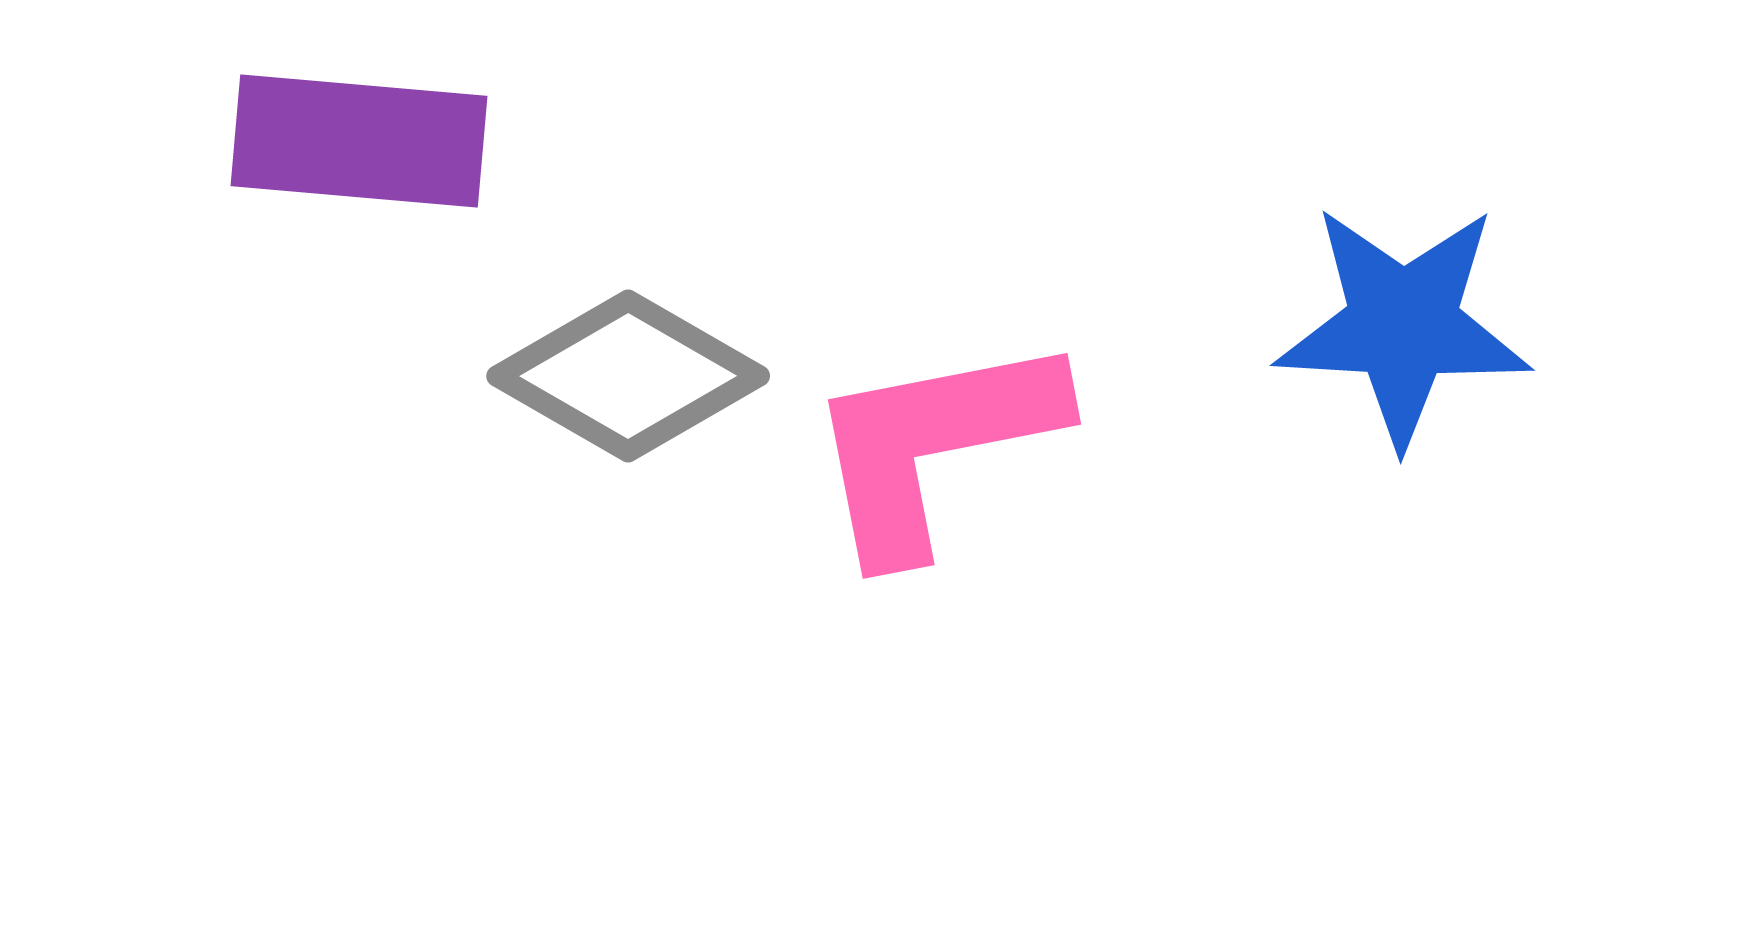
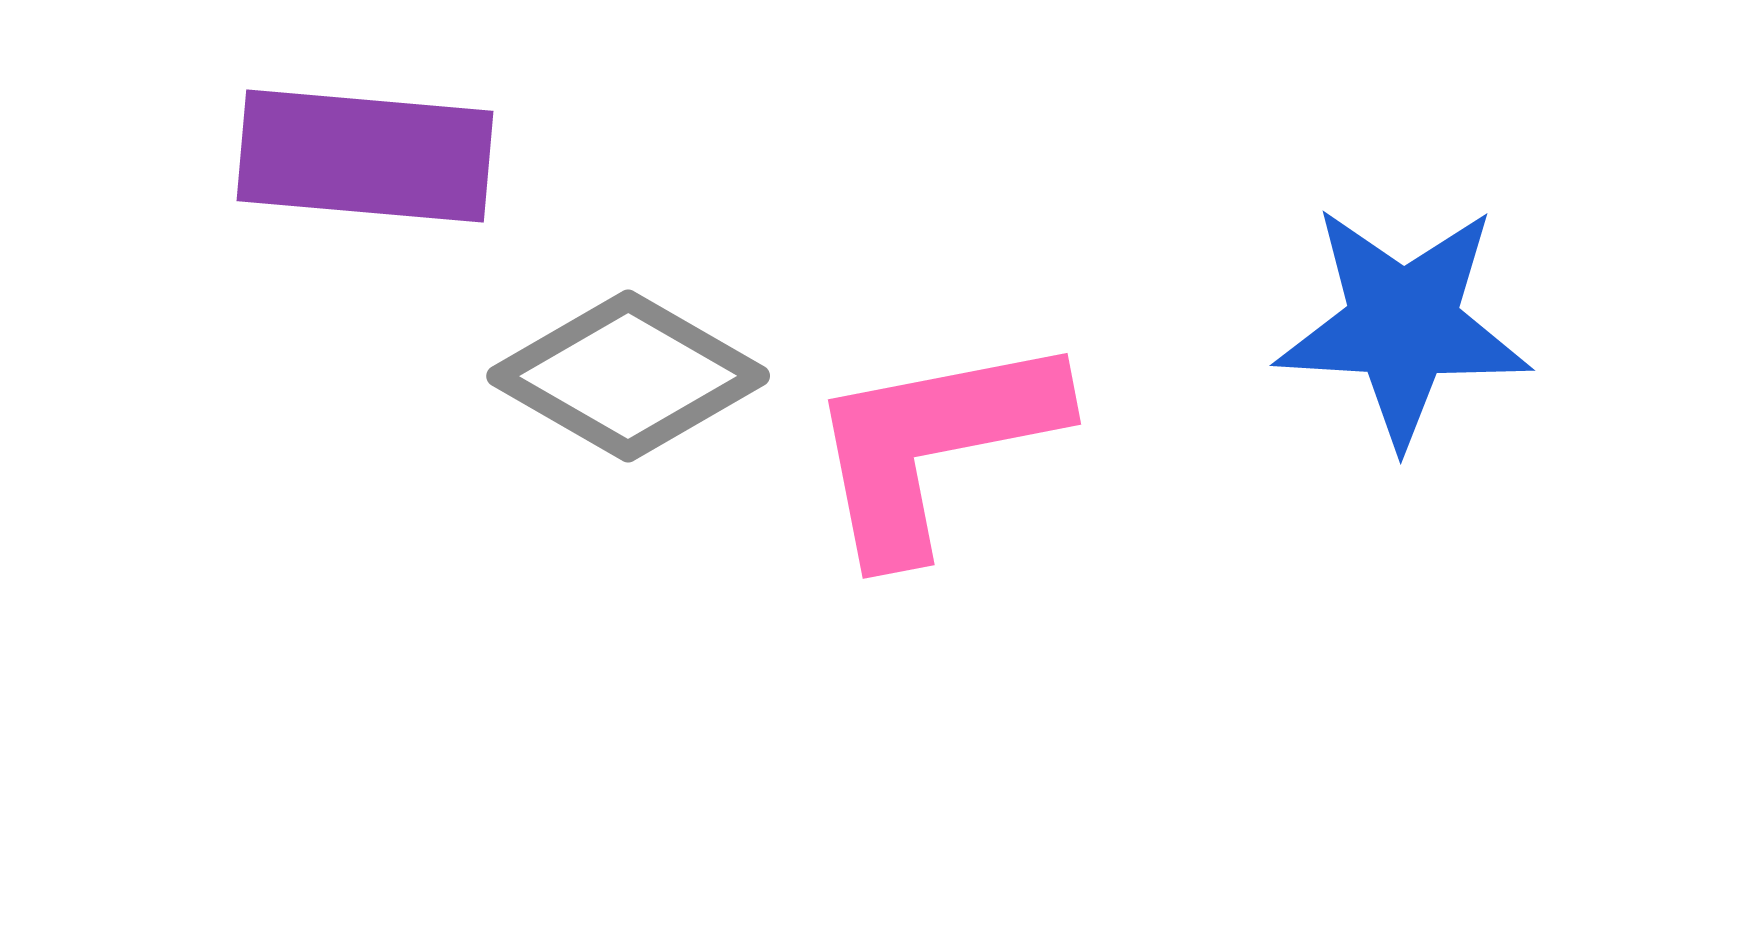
purple rectangle: moved 6 px right, 15 px down
